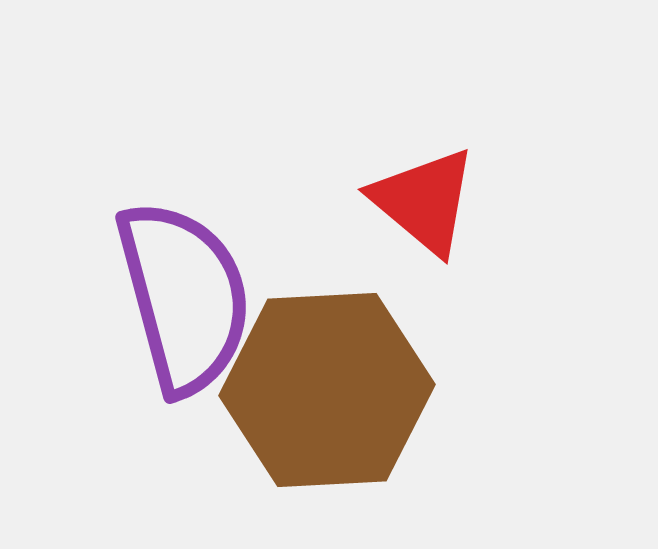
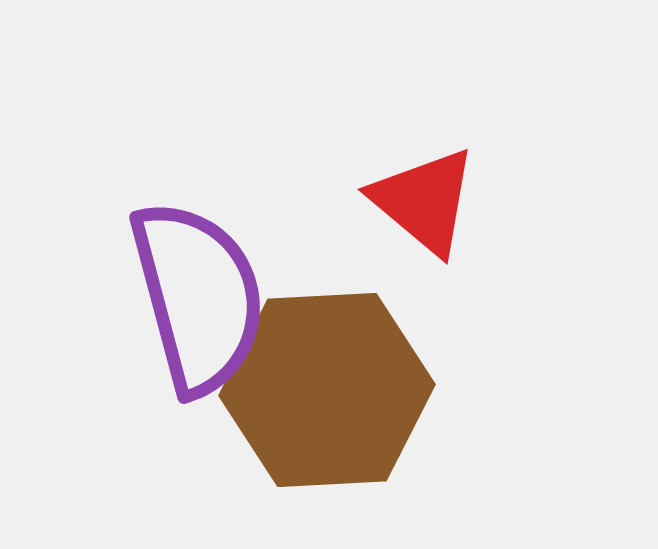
purple semicircle: moved 14 px right
